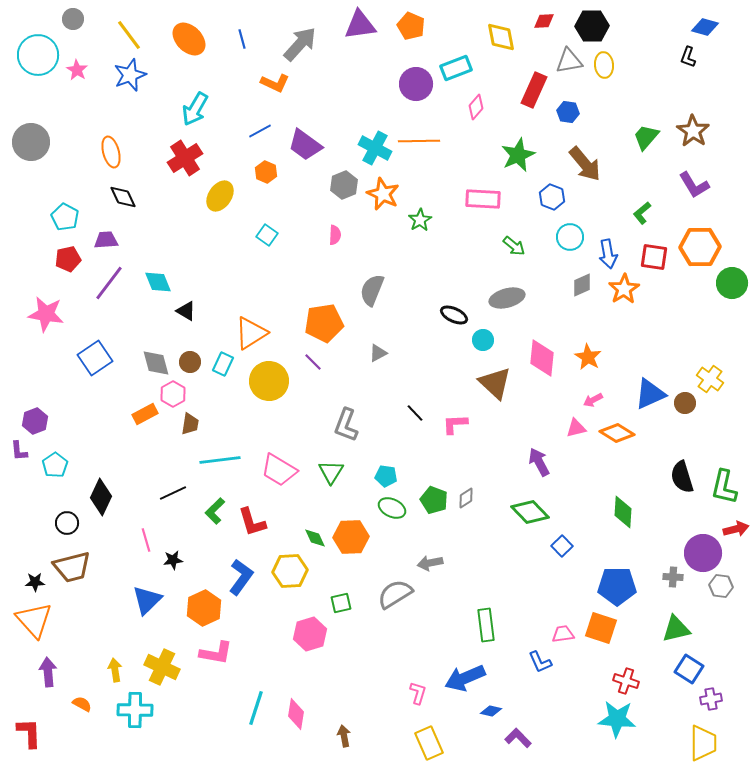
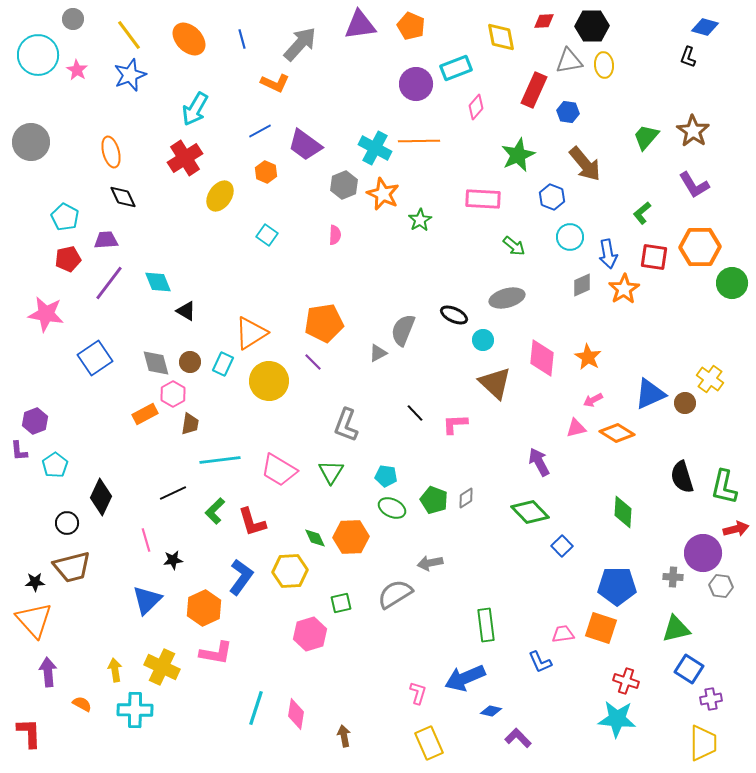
gray semicircle at (372, 290): moved 31 px right, 40 px down
